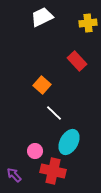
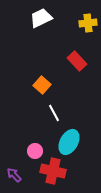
white trapezoid: moved 1 px left, 1 px down
white line: rotated 18 degrees clockwise
